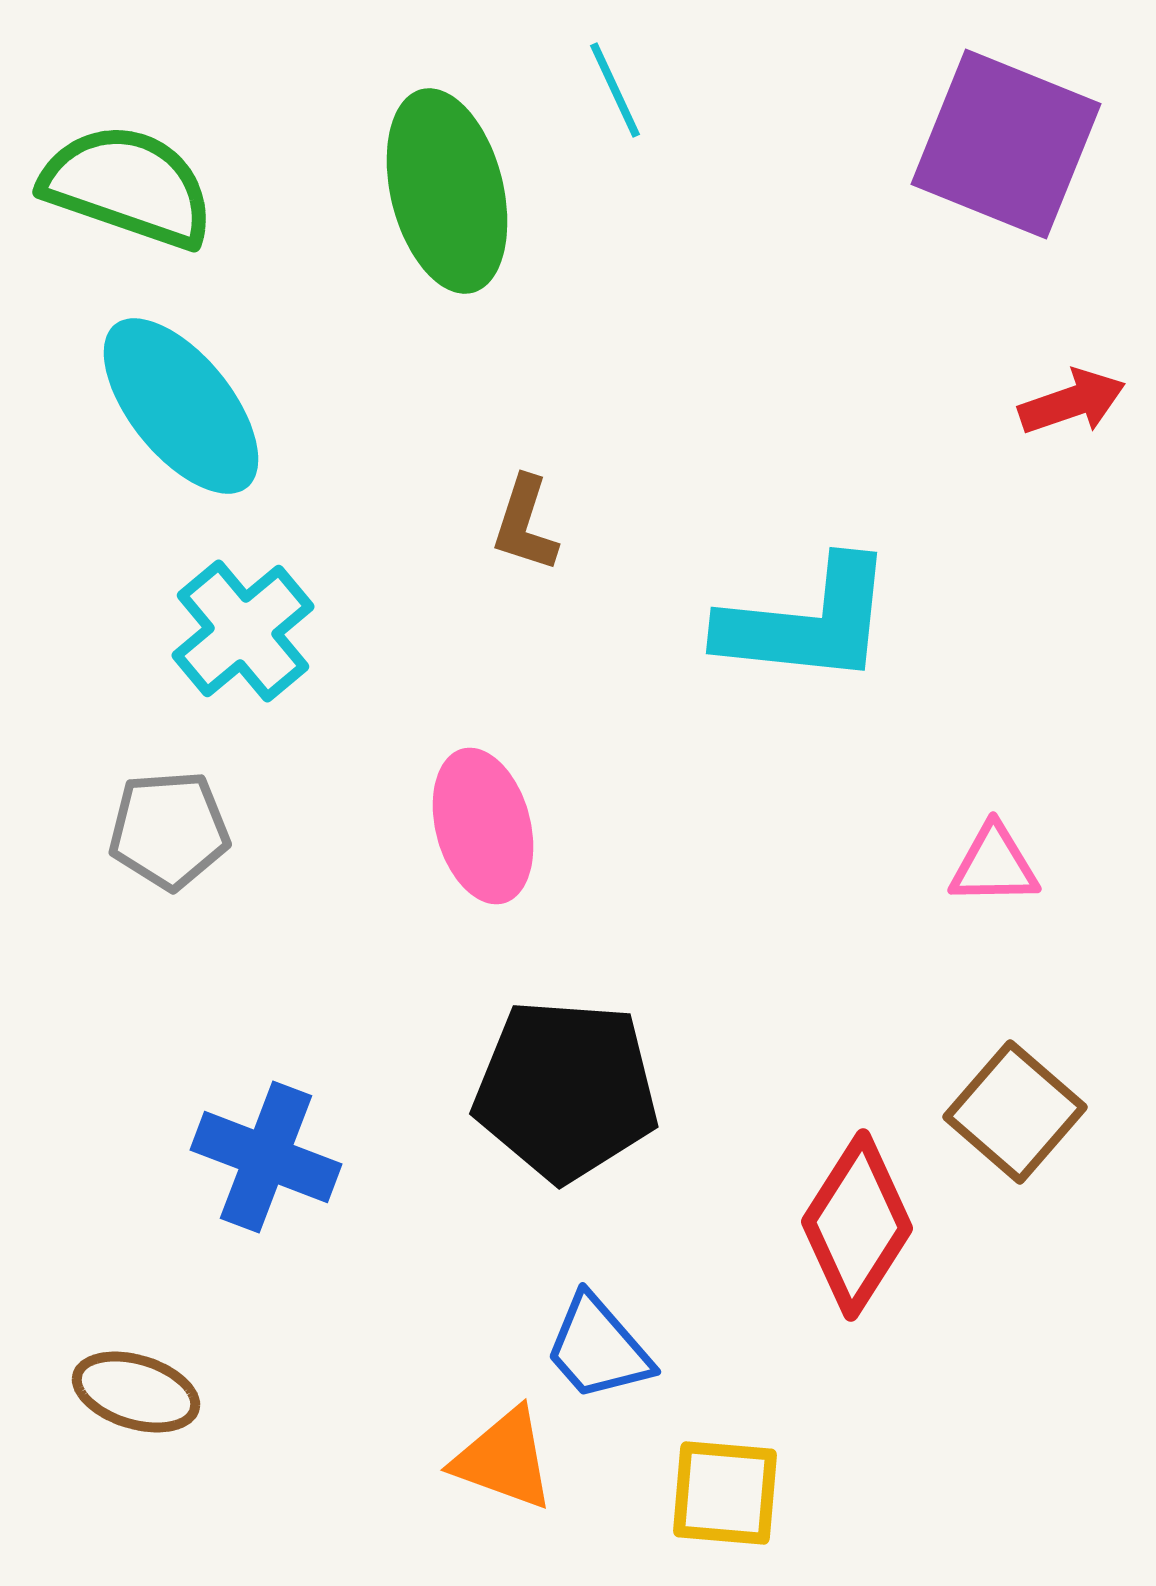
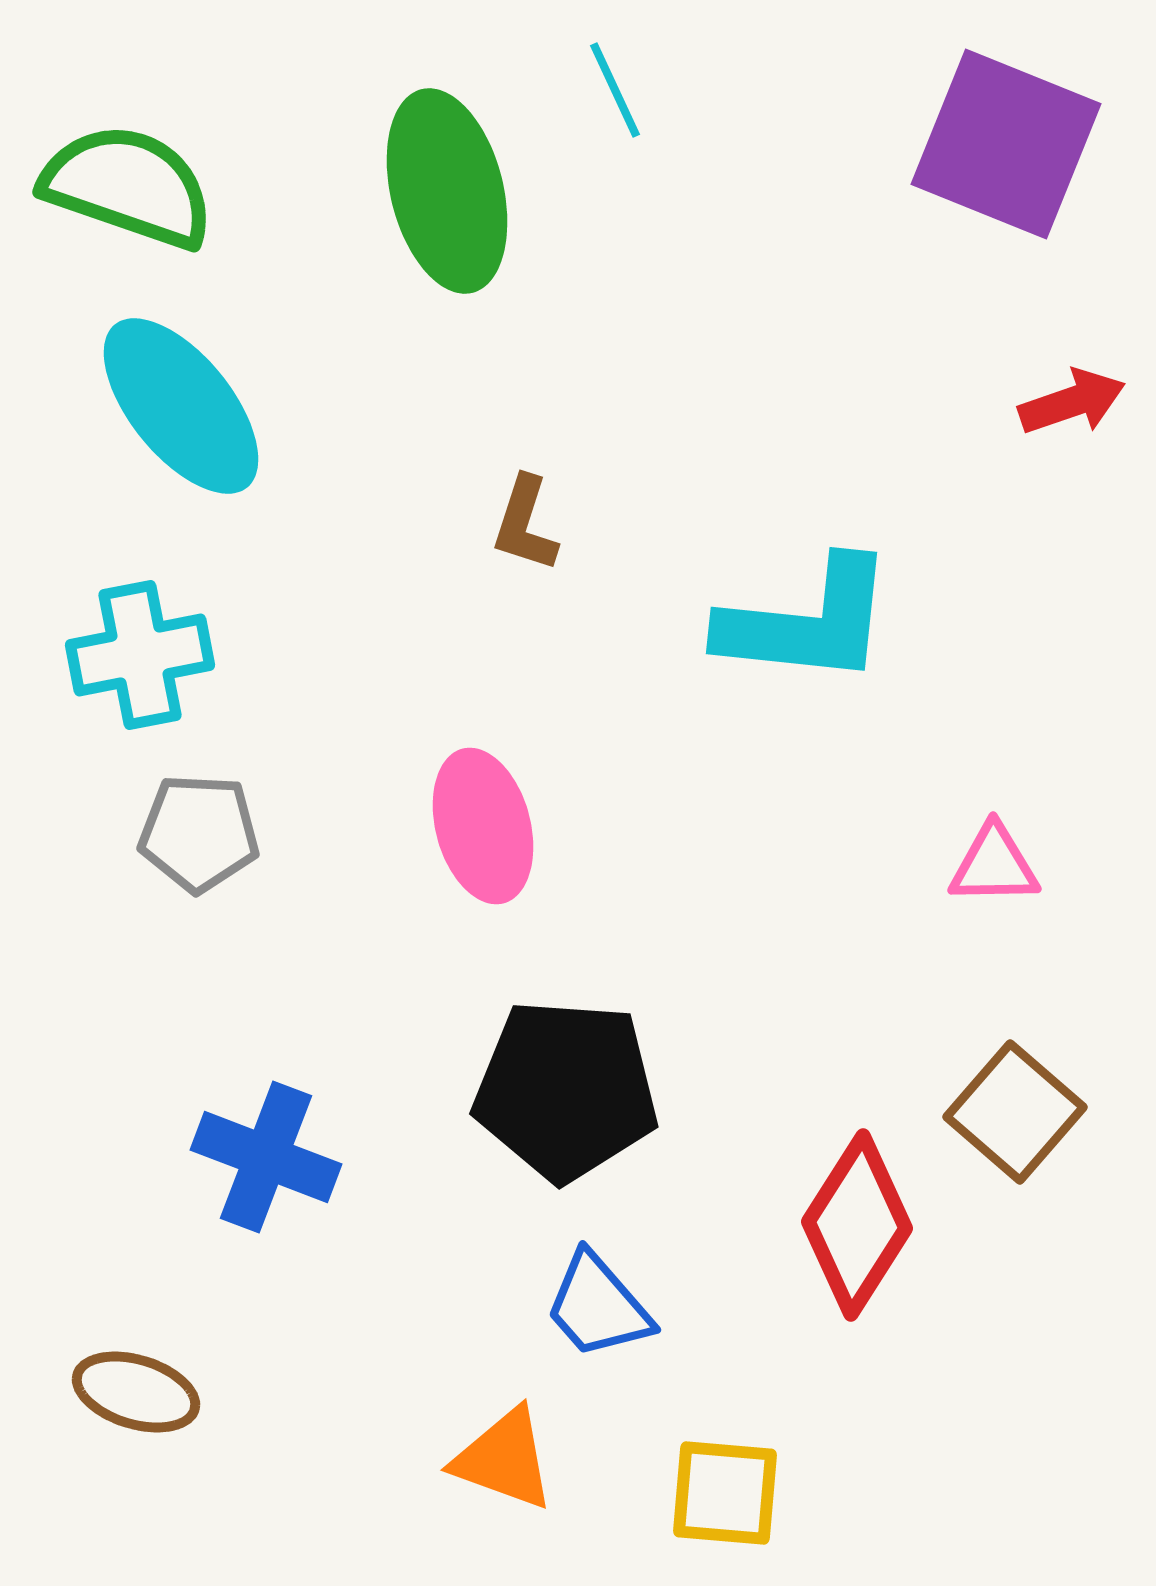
cyan cross: moved 103 px left, 24 px down; rotated 29 degrees clockwise
gray pentagon: moved 30 px right, 3 px down; rotated 7 degrees clockwise
blue trapezoid: moved 42 px up
